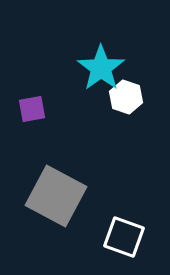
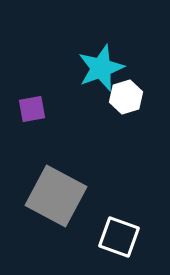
cyan star: rotated 15 degrees clockwise
white hexagon: rotated 24 degrees clockwise
white square: moved 5 px left
